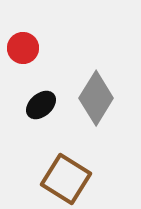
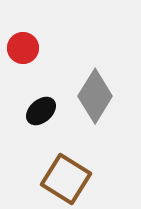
gray diamond: moved 1 px left, 2 px up
black ellipse: moved 6 px down
